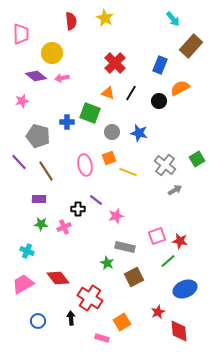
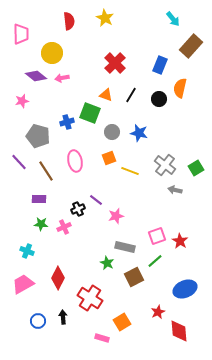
red semicircle at (71, 21): moved 2 px left
orange semicircle at (180, 88): rotated 48 degrees counterclockwise
orange triangle at (108, 93): moved 2 px left, 2 px down
black line at (131, 93): moved 2 px down
black circle at (159, 101): moved 2 px up
blue cross at (67, 122): rotated 16 degrees counterclockwise
green square at (197, 159): moved 1 px left, 9 px down
pink ellipse at (85, 165): moved 10 px left, 4 px up
yellow line at (128, 172): moved 2 px right, 1 px up
gray arrow at (175, 190): rotated 136 degrees counterclockwise
black cross at (78, 209): rotated 24 degrees counterclockwise
red star at (180, 241): rotated 21 degrees clockwise
green line at (168, 261): moved 13 px left
red diamond at (58, 278): rotated 65 degrees clockwise
black arrow at (71, 318): moved 8 px left, 1 px up
